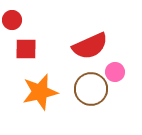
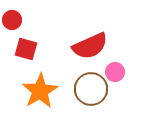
red square: rotated 15 degrees clockwise
orange star: moved 1 px up; rotated 18 degrees counterclockwise
